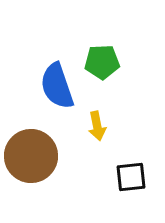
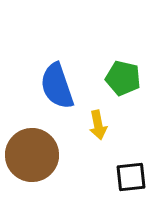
green pentagon: moved 21 px right, 16 px down; rotated 16 degrees clockwise
yellow arrow: moved 1 px right, 1 px up
brown circle: moved 1 px right, 1 px up
